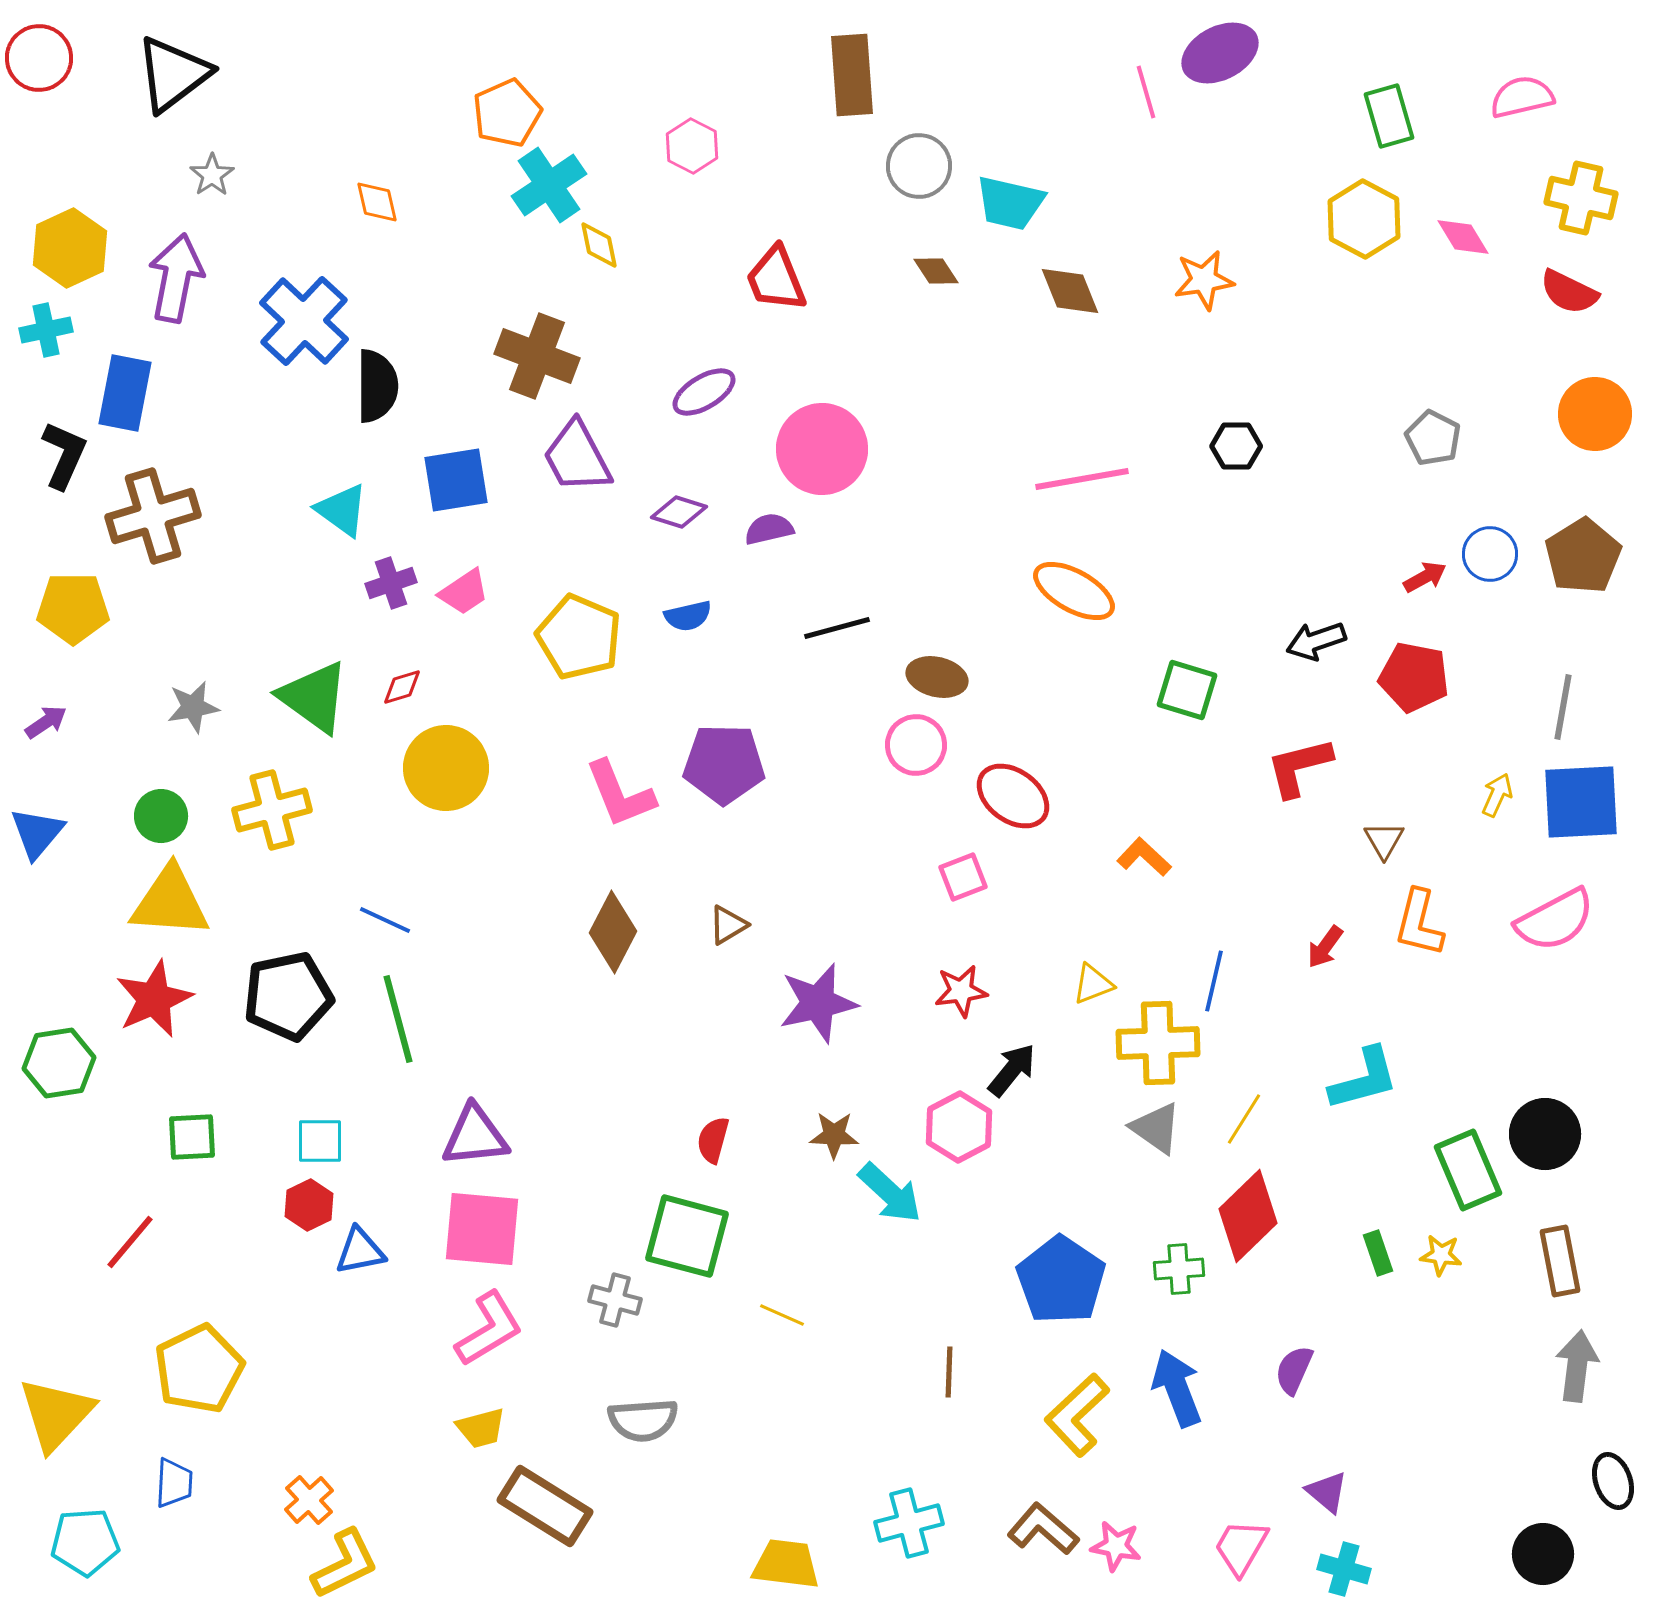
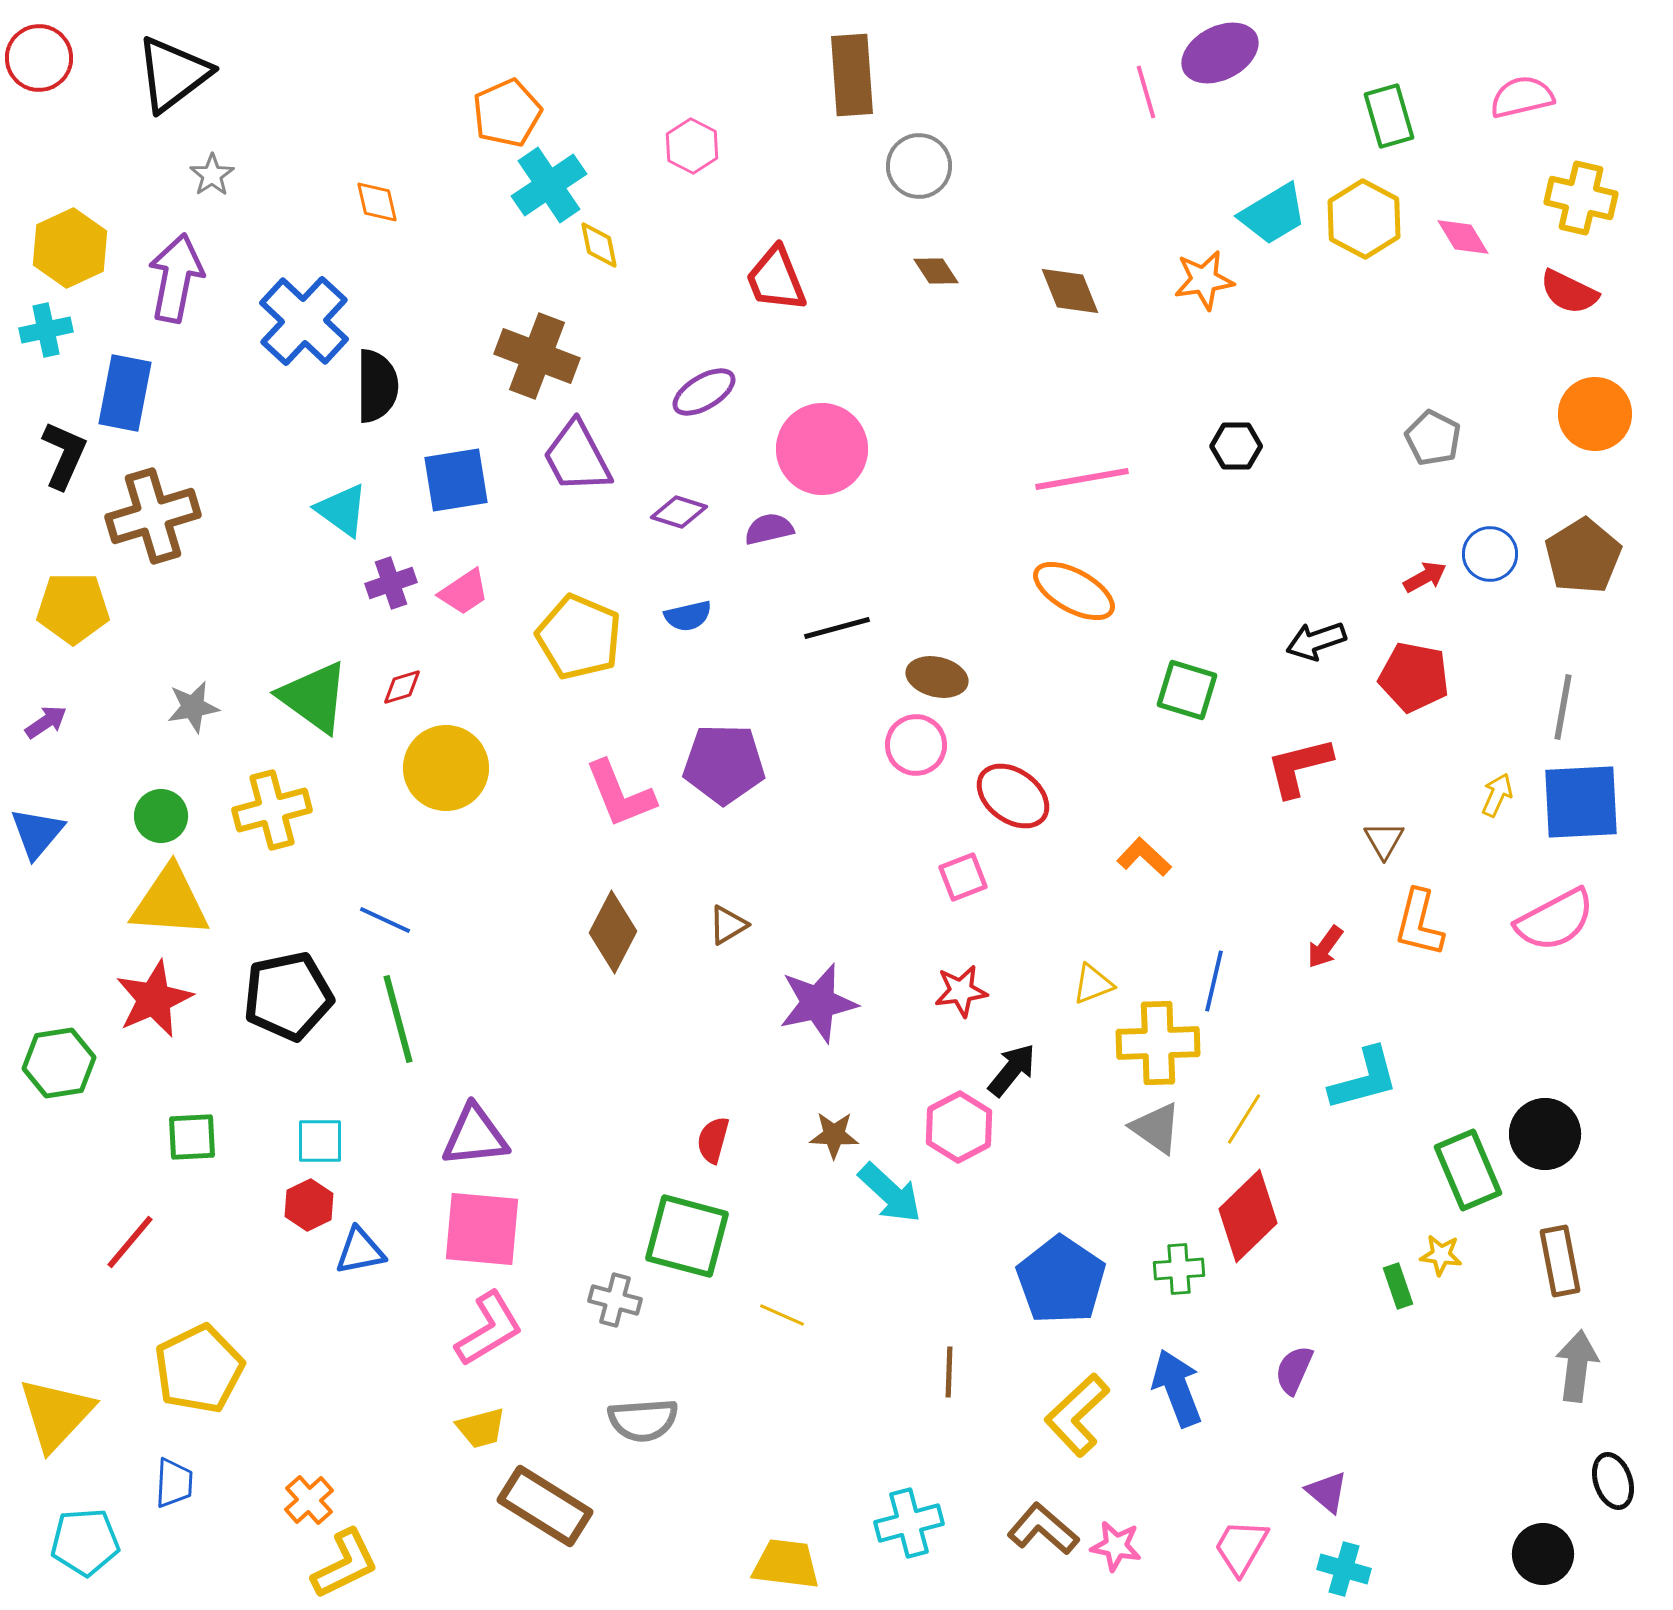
cyan trapezoid at (1010, 203): moved 263 px right, 11 px down; rotated 44 degrees counterclockwise
green rectangle at (1378, 1253): moved 20 px right, 33 px down
